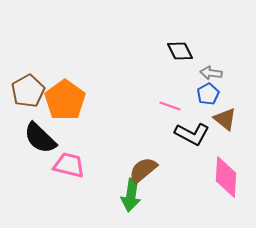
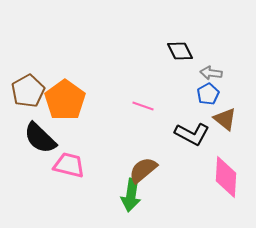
pink line: moved 27 px left
